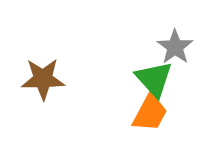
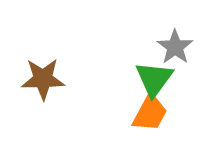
green triangle: rotated 18 degrees clockwise
